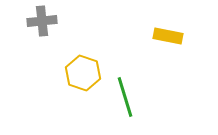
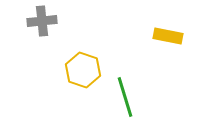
yellow hexagon: moved 3 px up
